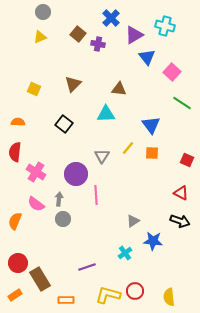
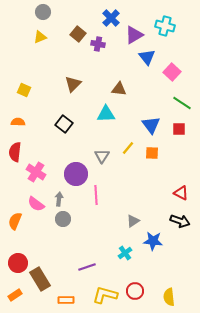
yellow square at (34, 89): moved 10 px left, 1 px down
red square at (187, 160): moved 8 px left, 31 px up; rotated 24 degrees counterclockwise
yellow L-shape at (108, 295): moved 3 px left
